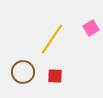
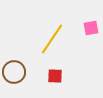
pink square: rotated 21 degrees clockwise
brown circle: moved 9 px left
